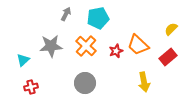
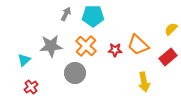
cyan pentagon: moved 5 px left, 2 px up; rotated 10 degrees clockwise
red star: moved 1 px left, 1 px up; rotated 24 degrees clockwise
cyan triangle: moved 1 px right
gray circle: moved 10 px left, 10 px up
red cross: rotated 24 degrees counterclockwise
